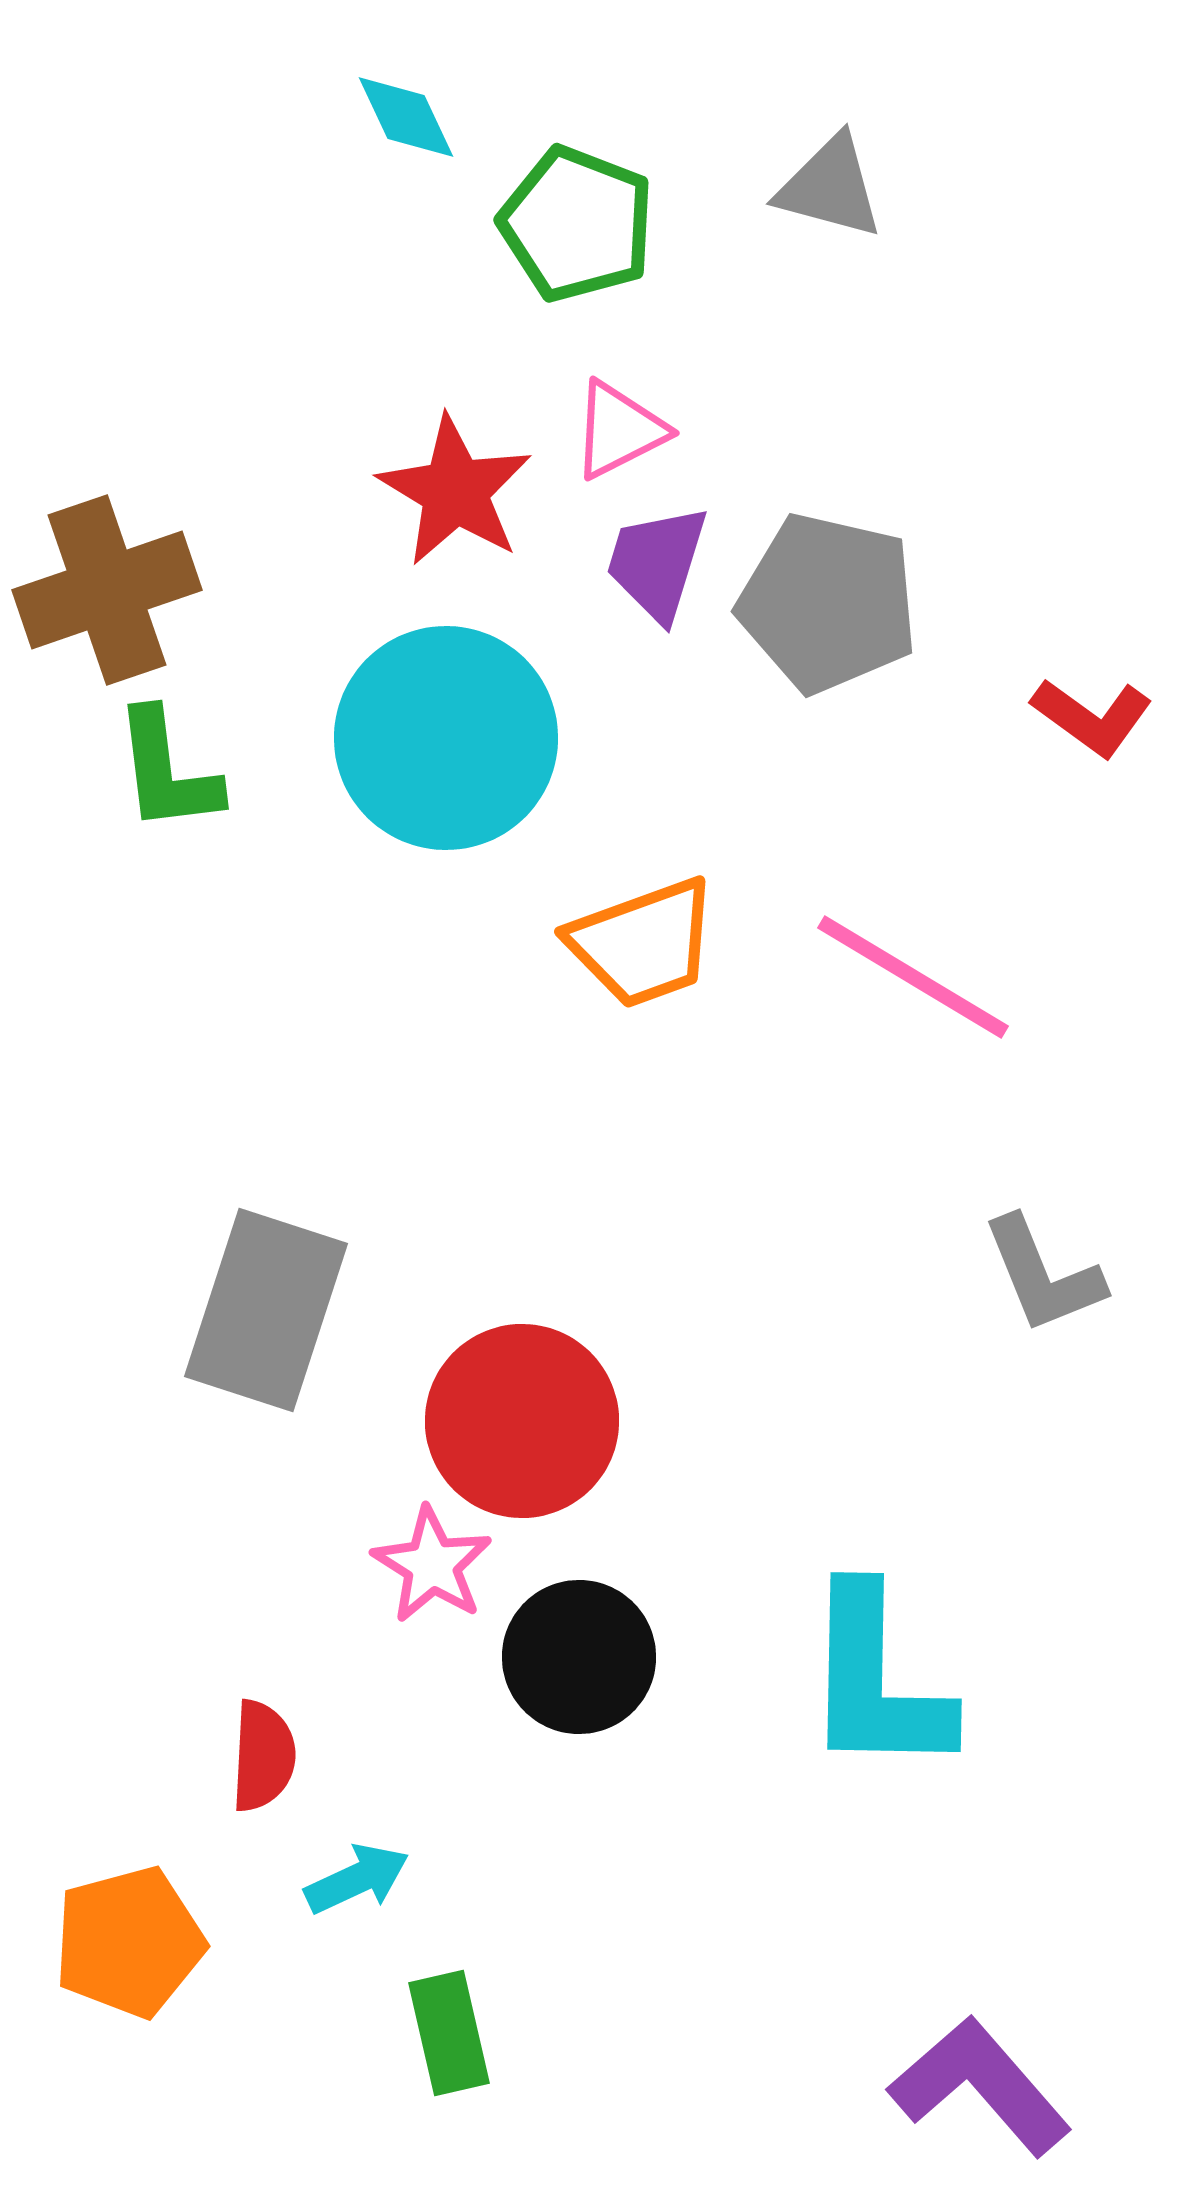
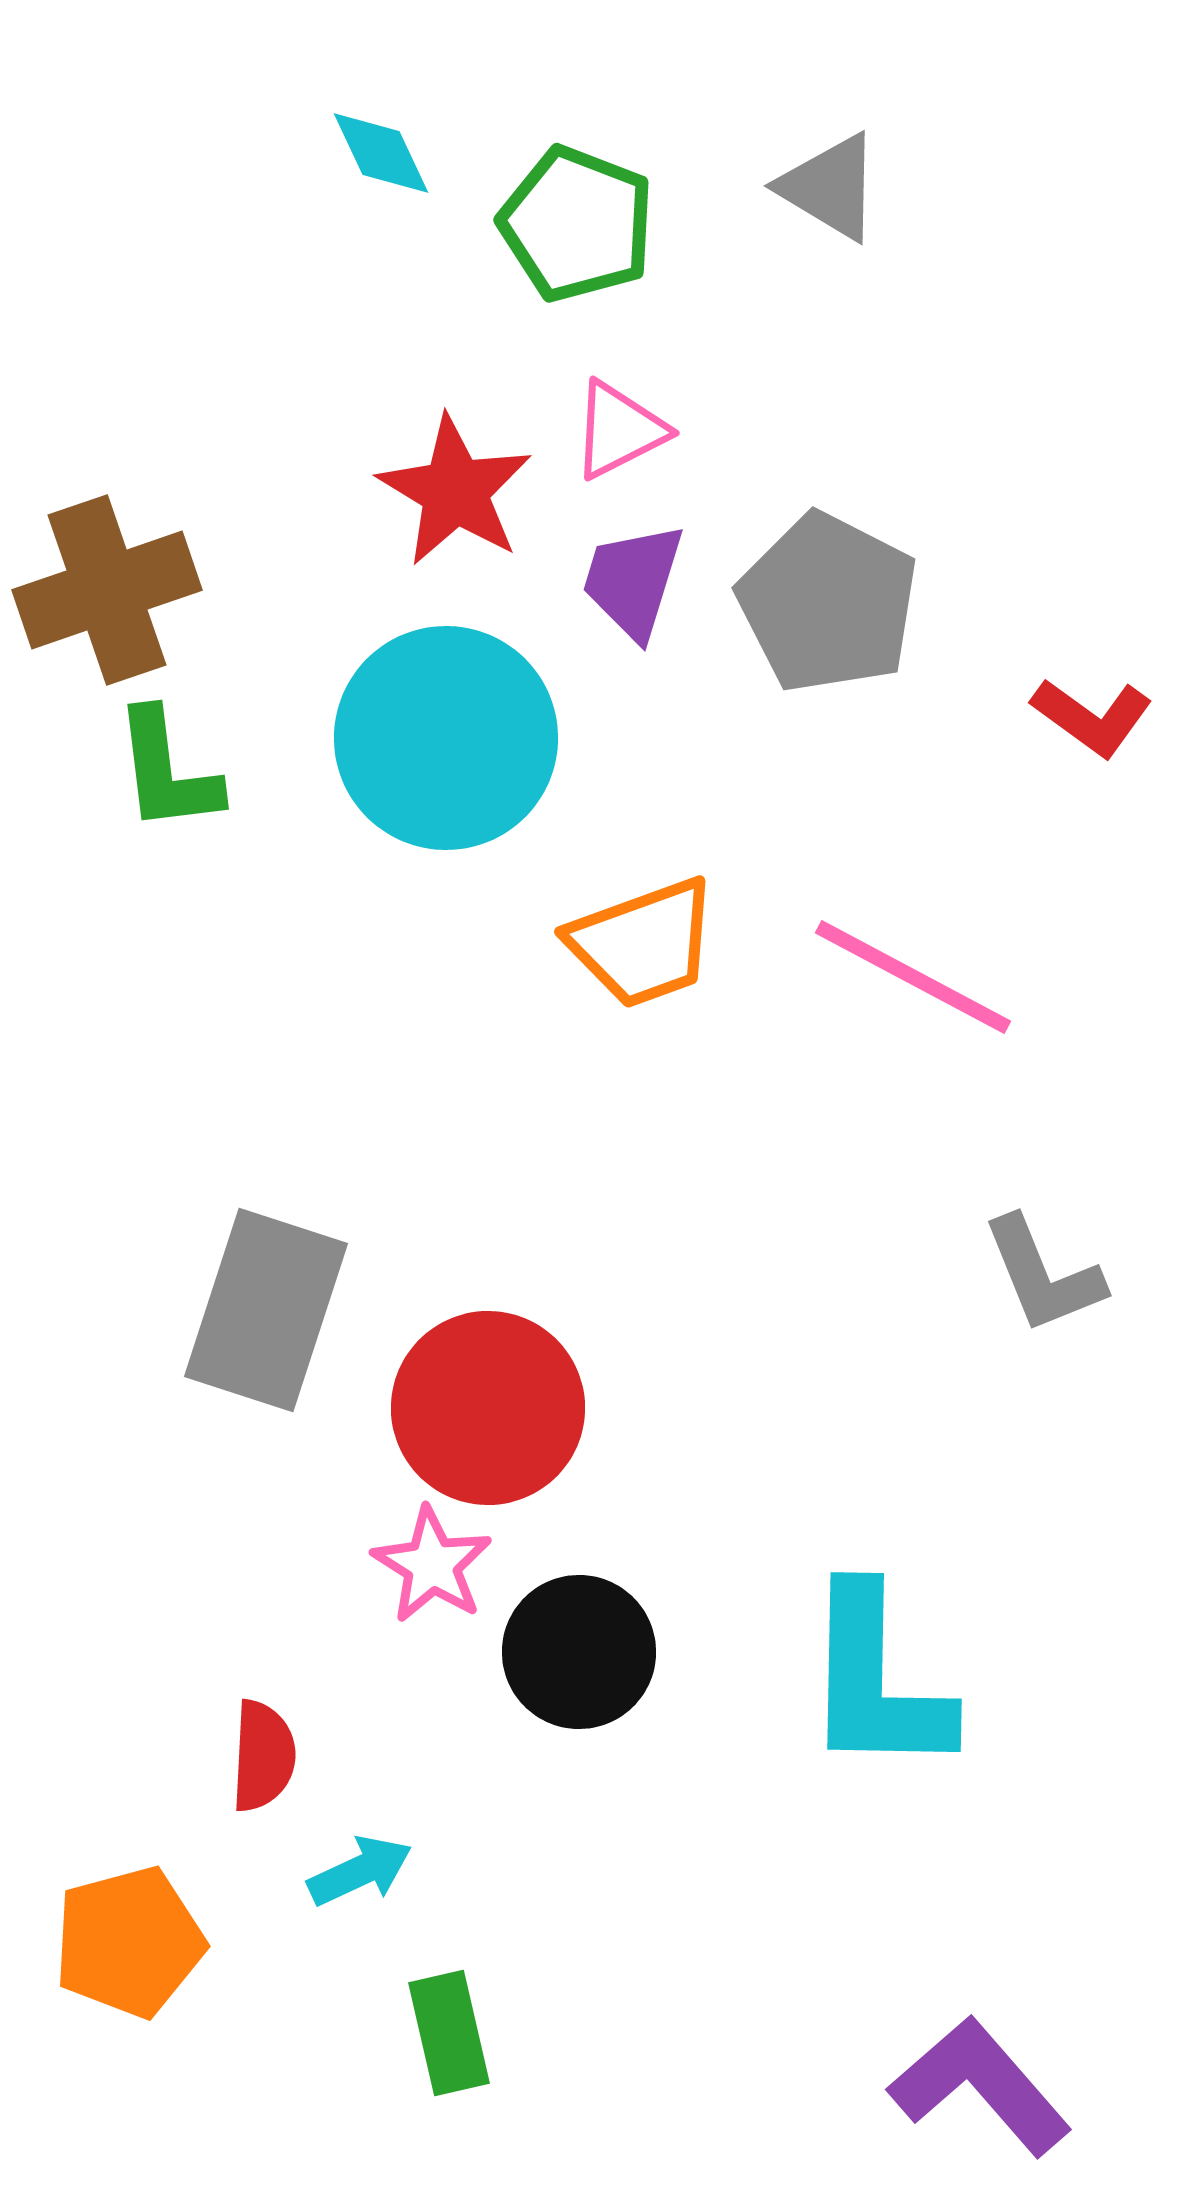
cyan diamond: moved 25 px left, 36 px down
gray triangle: rotated 16 degrees clockwise
purple trapezoid: moved 24 px left, 18 px down
gray pentagon: rotated 14 degrees clockwise
pink line: rotated 3 degrees counterclockwise
red circle: moved 34 px left, 13 px up
black circle: moved 5 px up
cyan arrow: moved 3 px right, 8 px up
